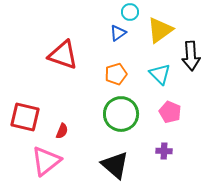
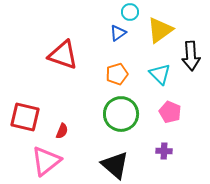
orange pentagon: moved 1 px right
